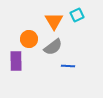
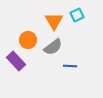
orange circle: moved 1 px left, 1 px down
purple rectangle: rotated 42 degrees counterclockwise
blue line: moved 2 px right
